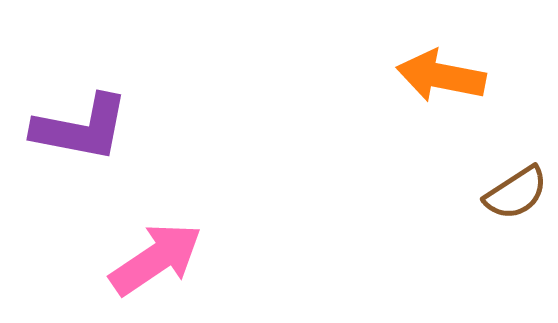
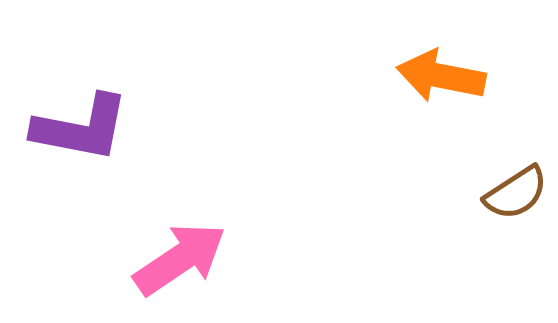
pink arrow: moved 24 px right
